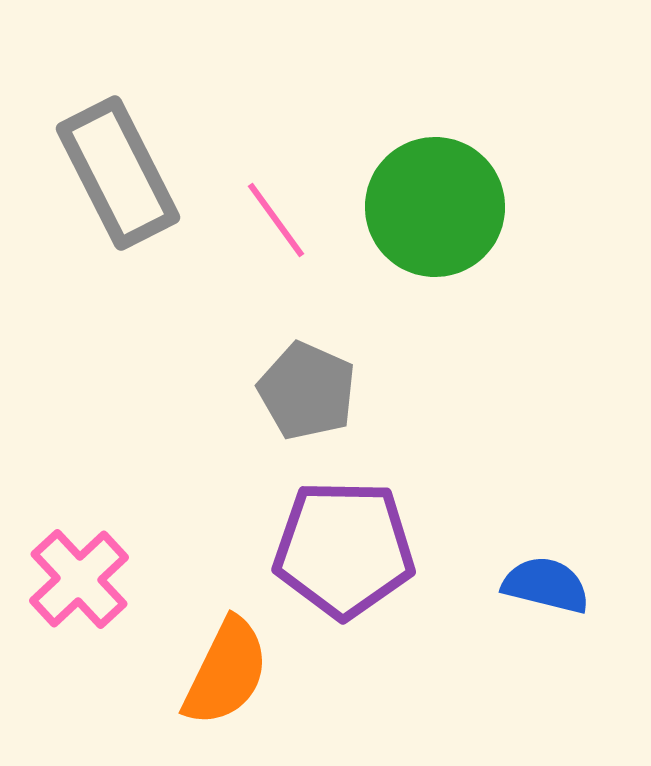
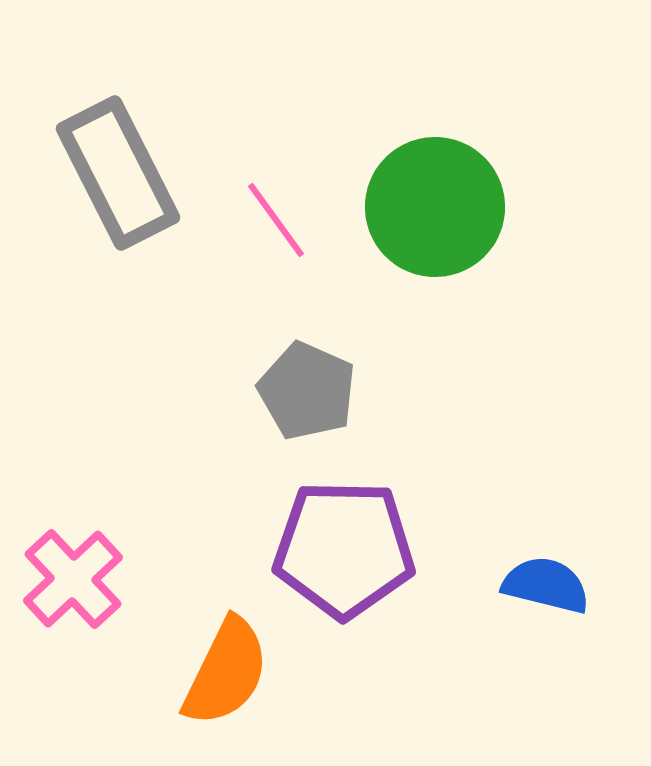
pink cross: moved 6 px left
